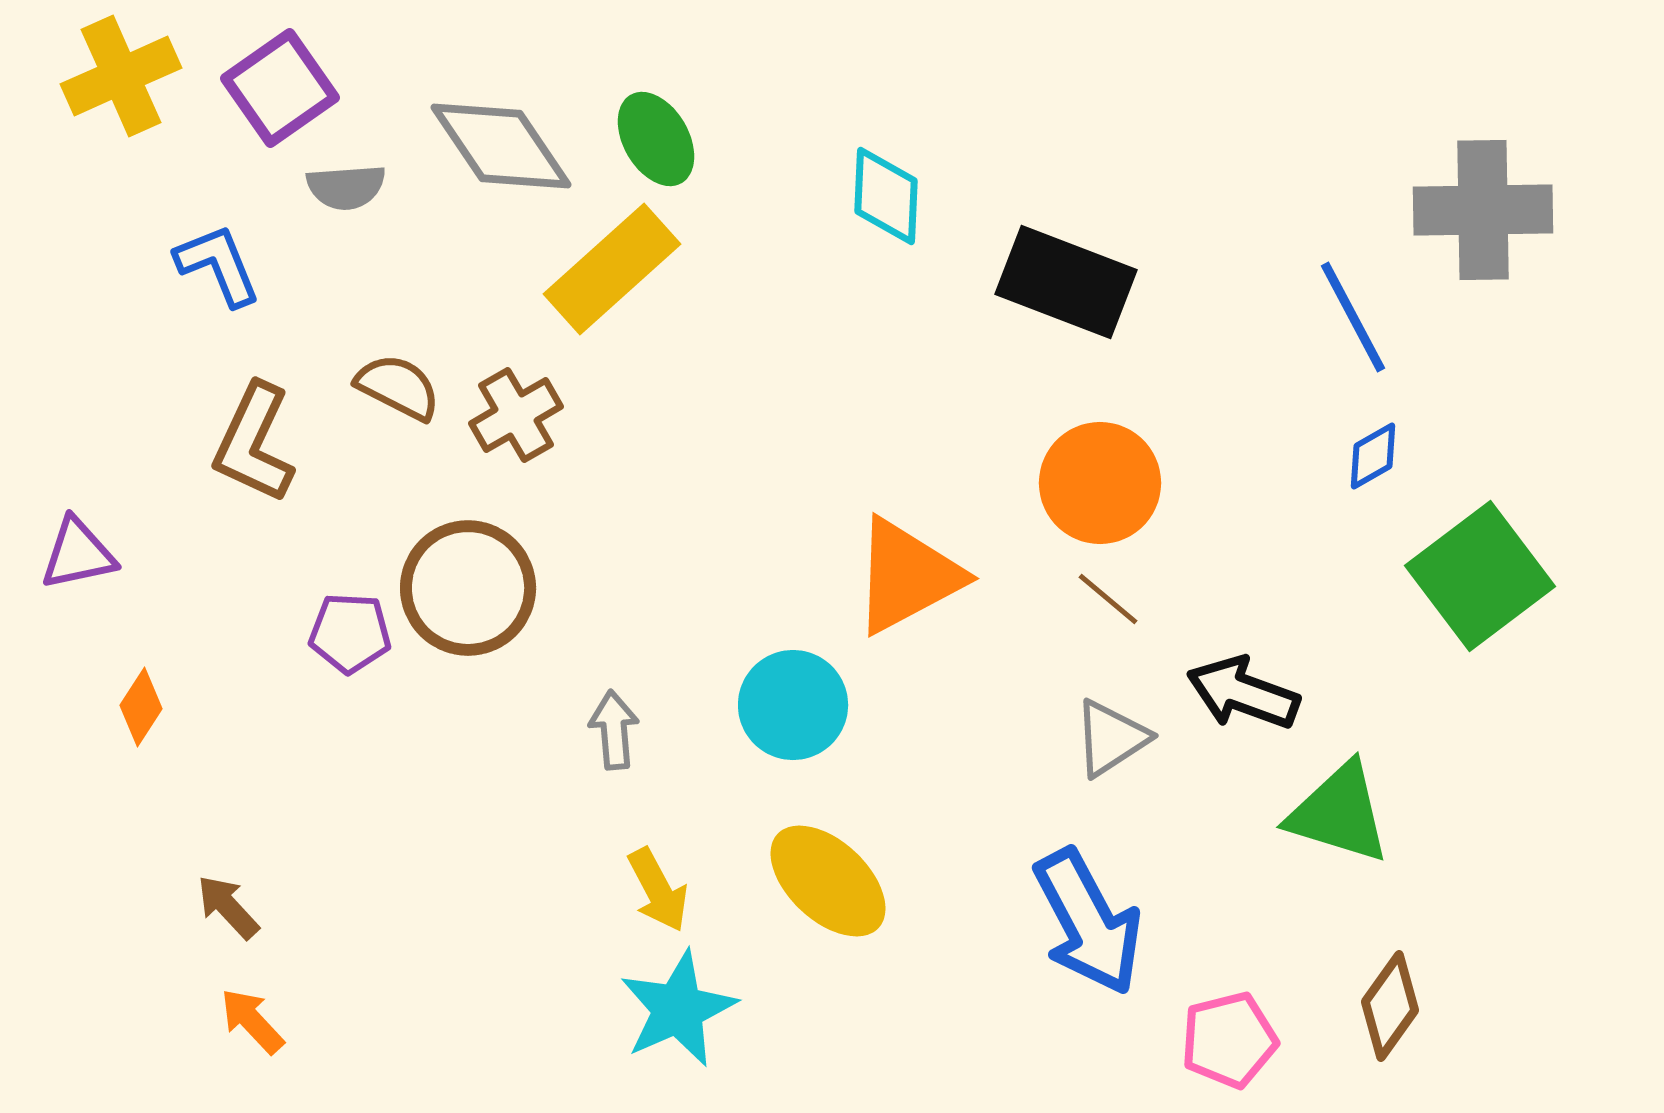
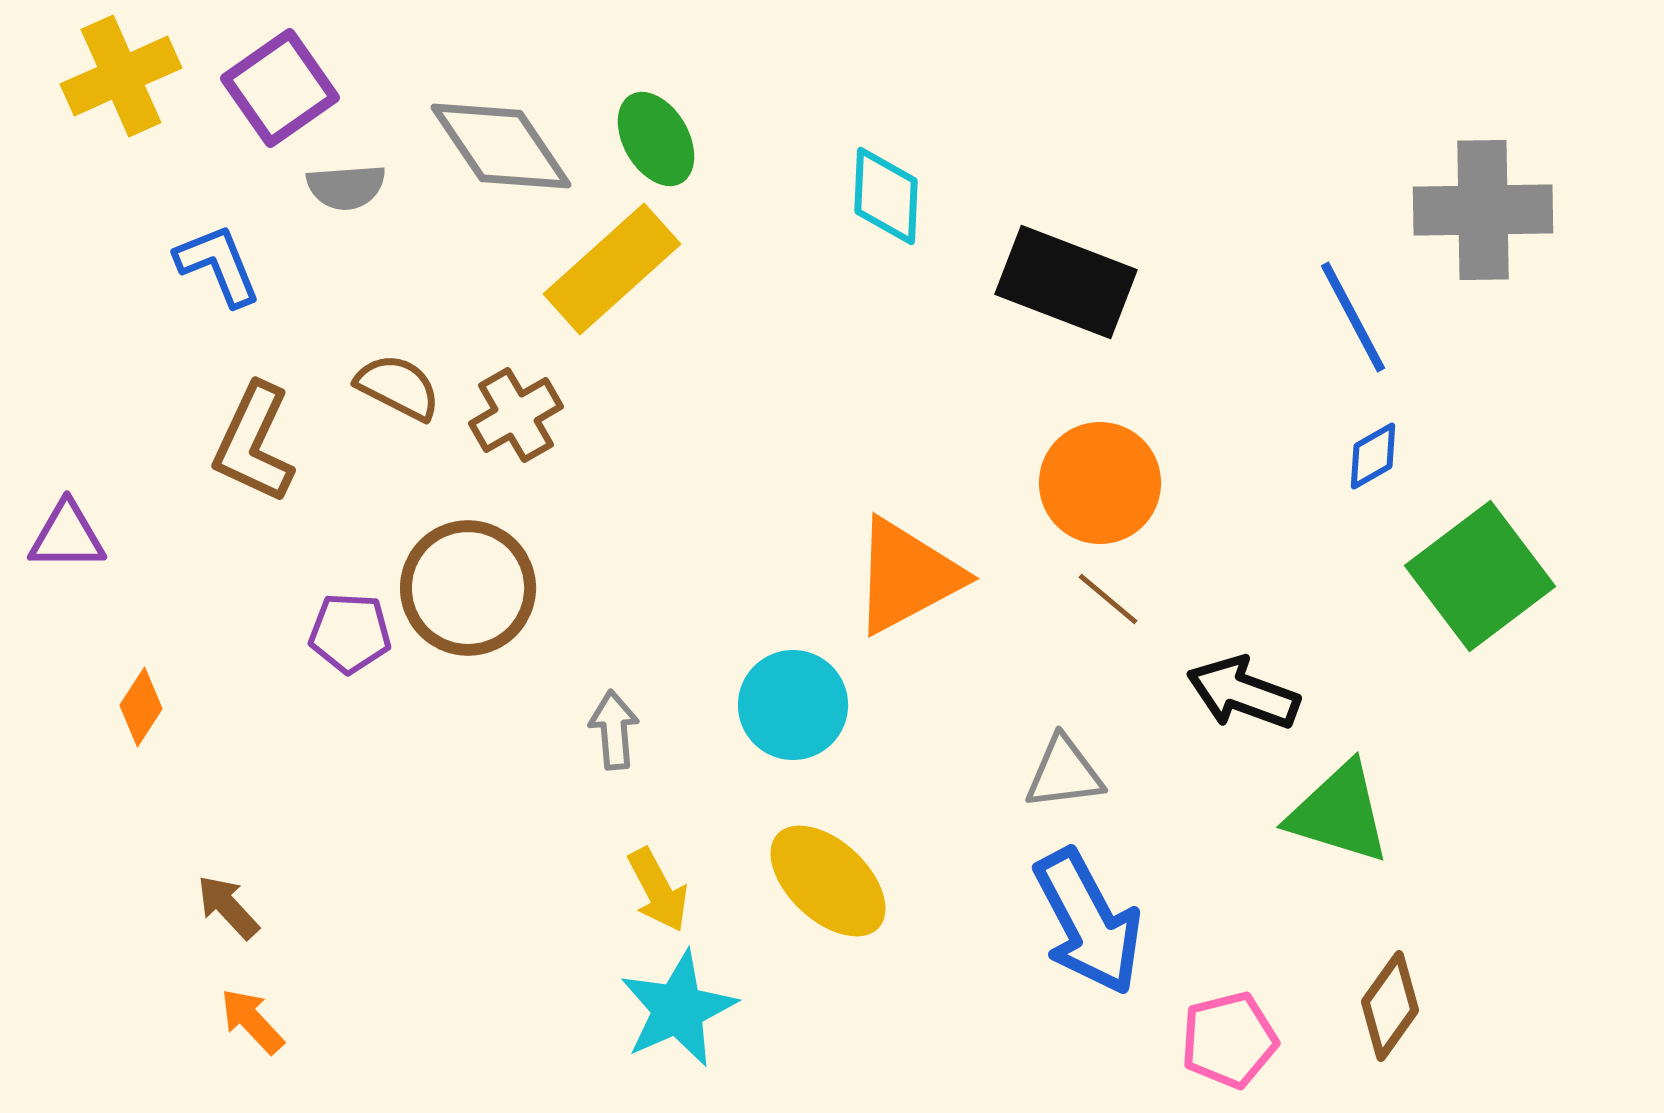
purple triangle: moved 11 px left, 18 px up; rotated 12 degrees clockwise
gray triangle: moved 47 px left, 35 px down; rotated 26 degrees clockwise
